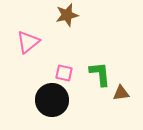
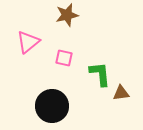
pink square: moved 15 px up
black circle: moved 6 px down
